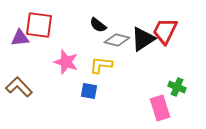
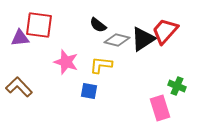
red trapezoid: rotated 16 degrees clockwise
green cross: moved 1 px up
